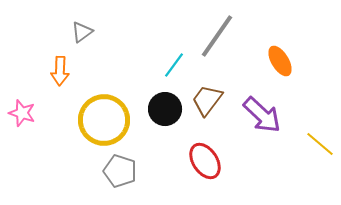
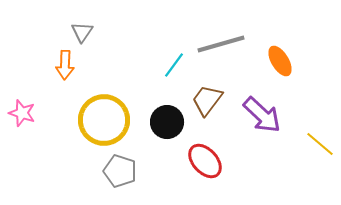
gray triangle: rotated 20 degrees counterclockwise
gray line: moved 4 px right, 8 px down; rotated 39 degrees clockwise
orange arrow: moved 5 px right, 6 px up
black circle: moved 2 px right, 13 px down
red ellipse: rotated 9 degrees counterclockwise
